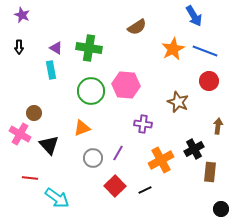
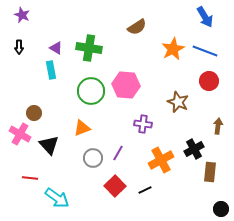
blue arrow: moved 11 px right, 1 px down
